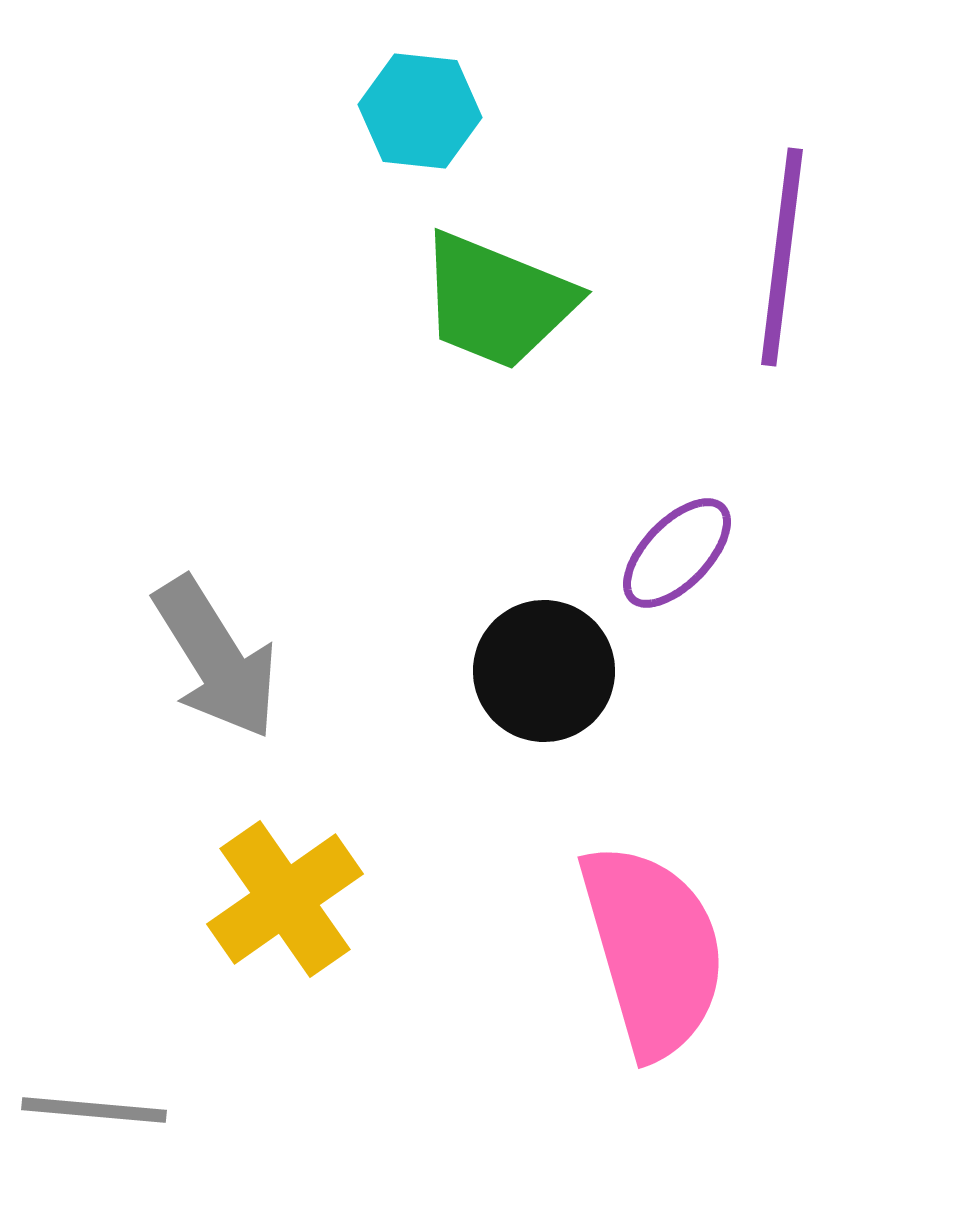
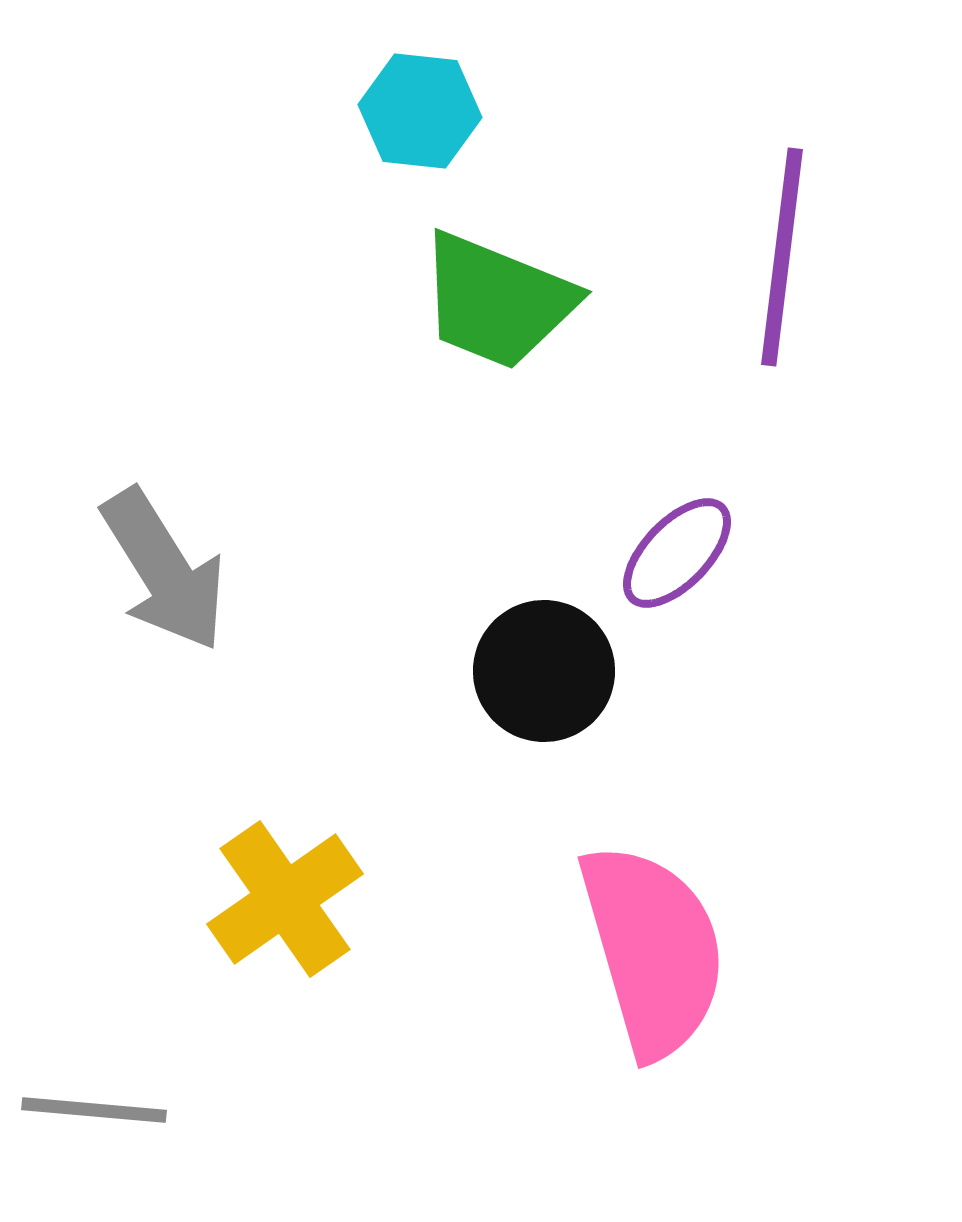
gray arrow: moved 52 px left, 88 px up
